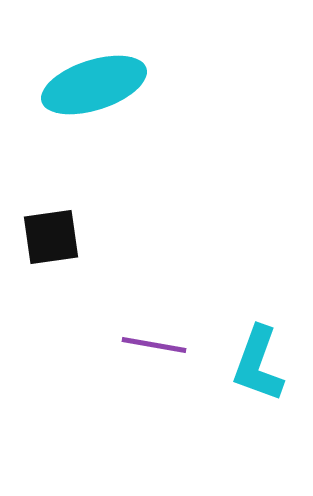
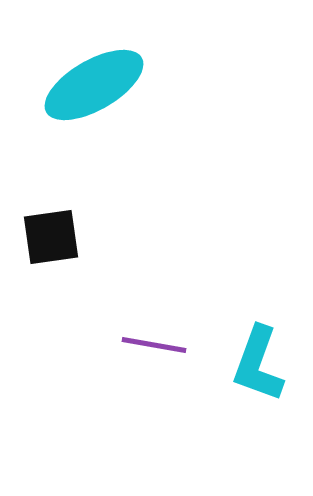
cyan ellipse: rotated 12 degrees counterclockwise
